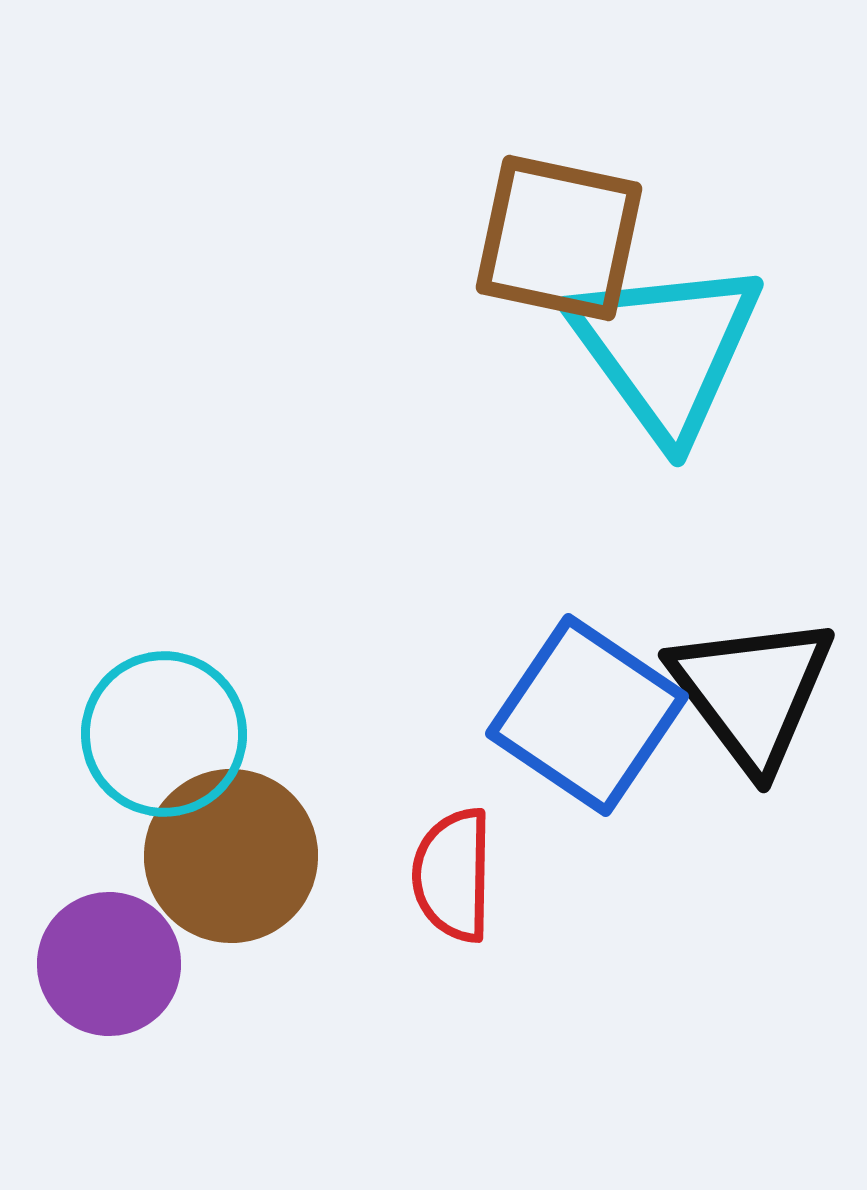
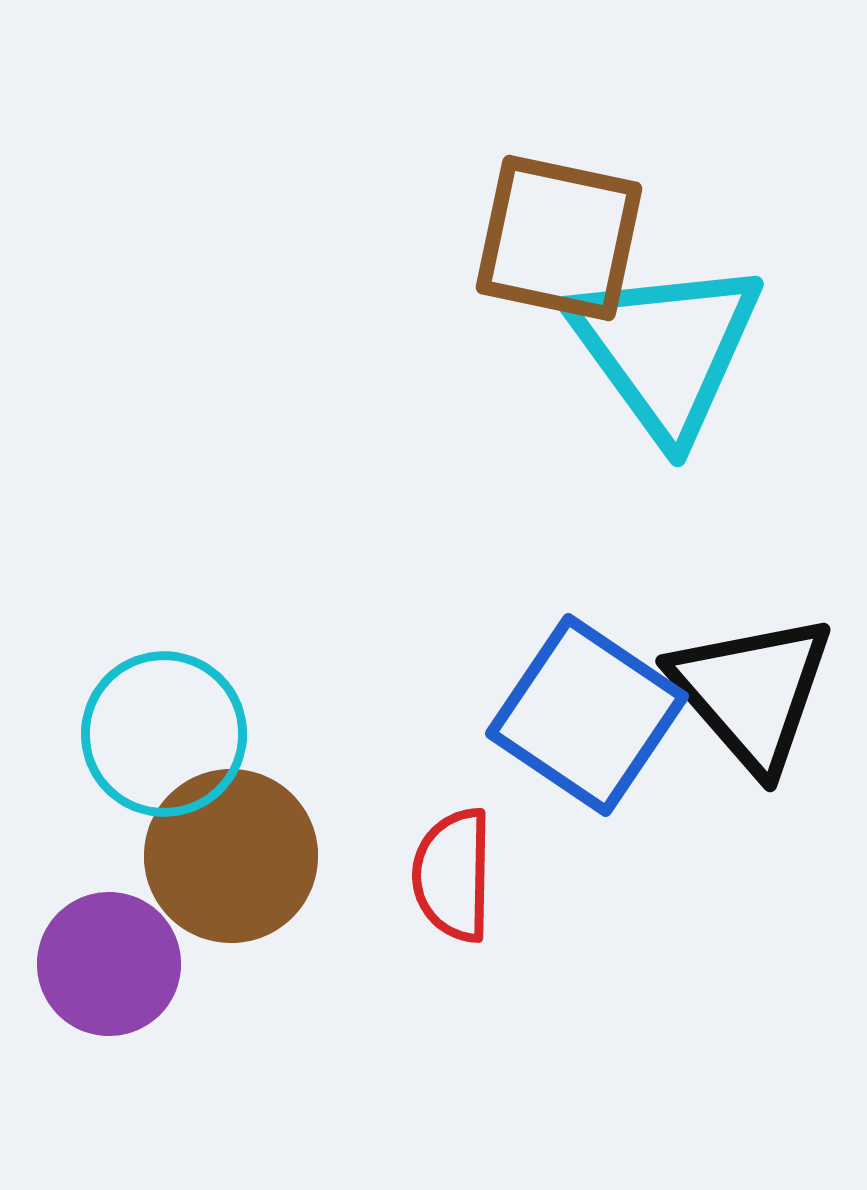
black triangle: rotated 4 degrees counterclockwise
